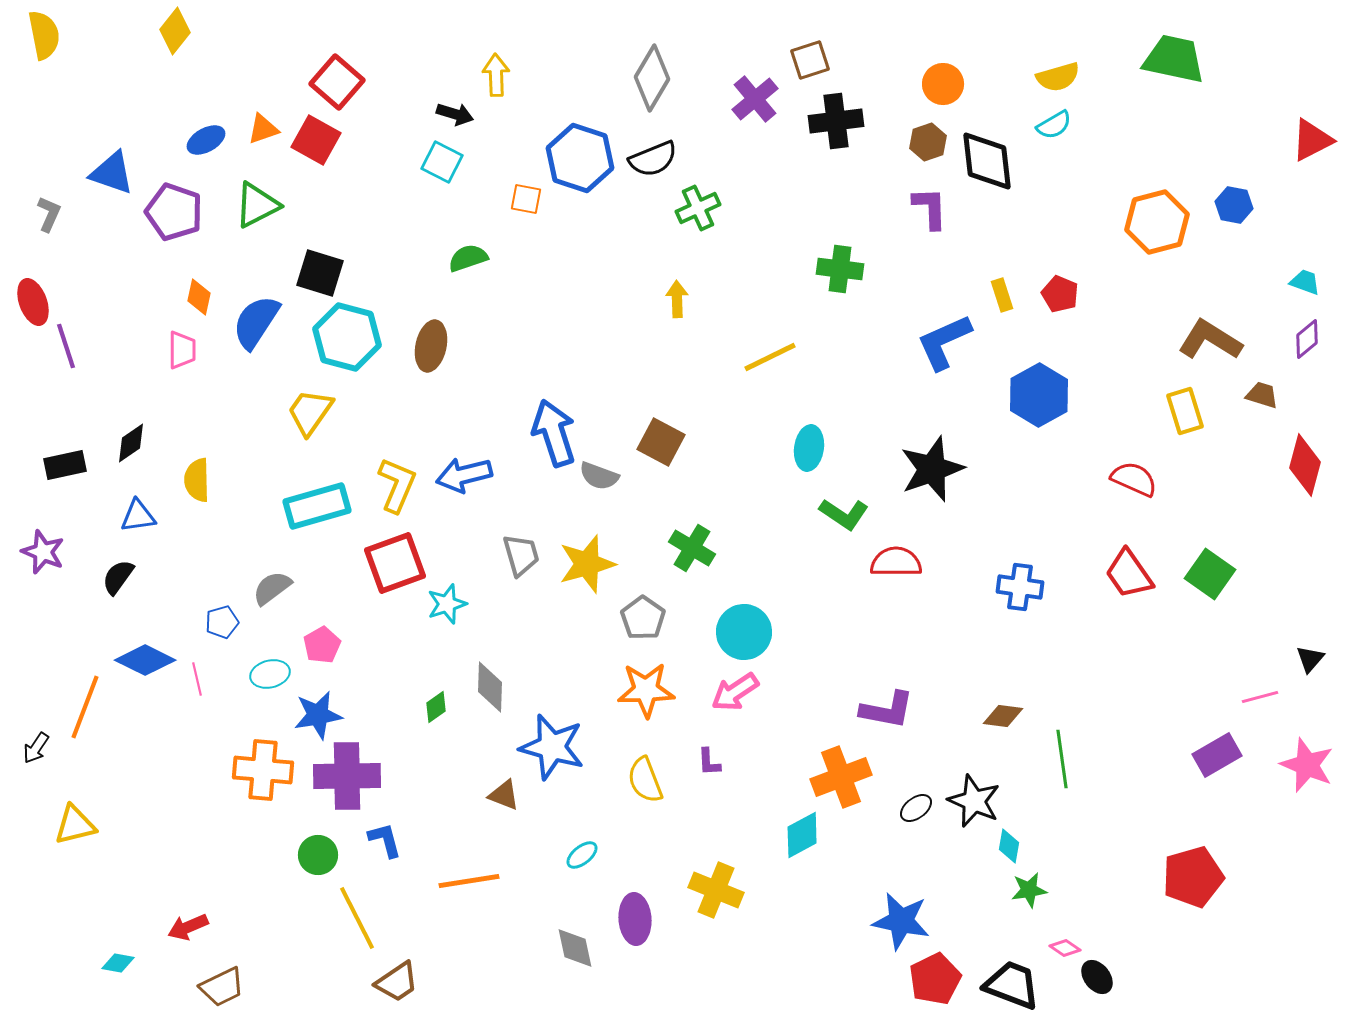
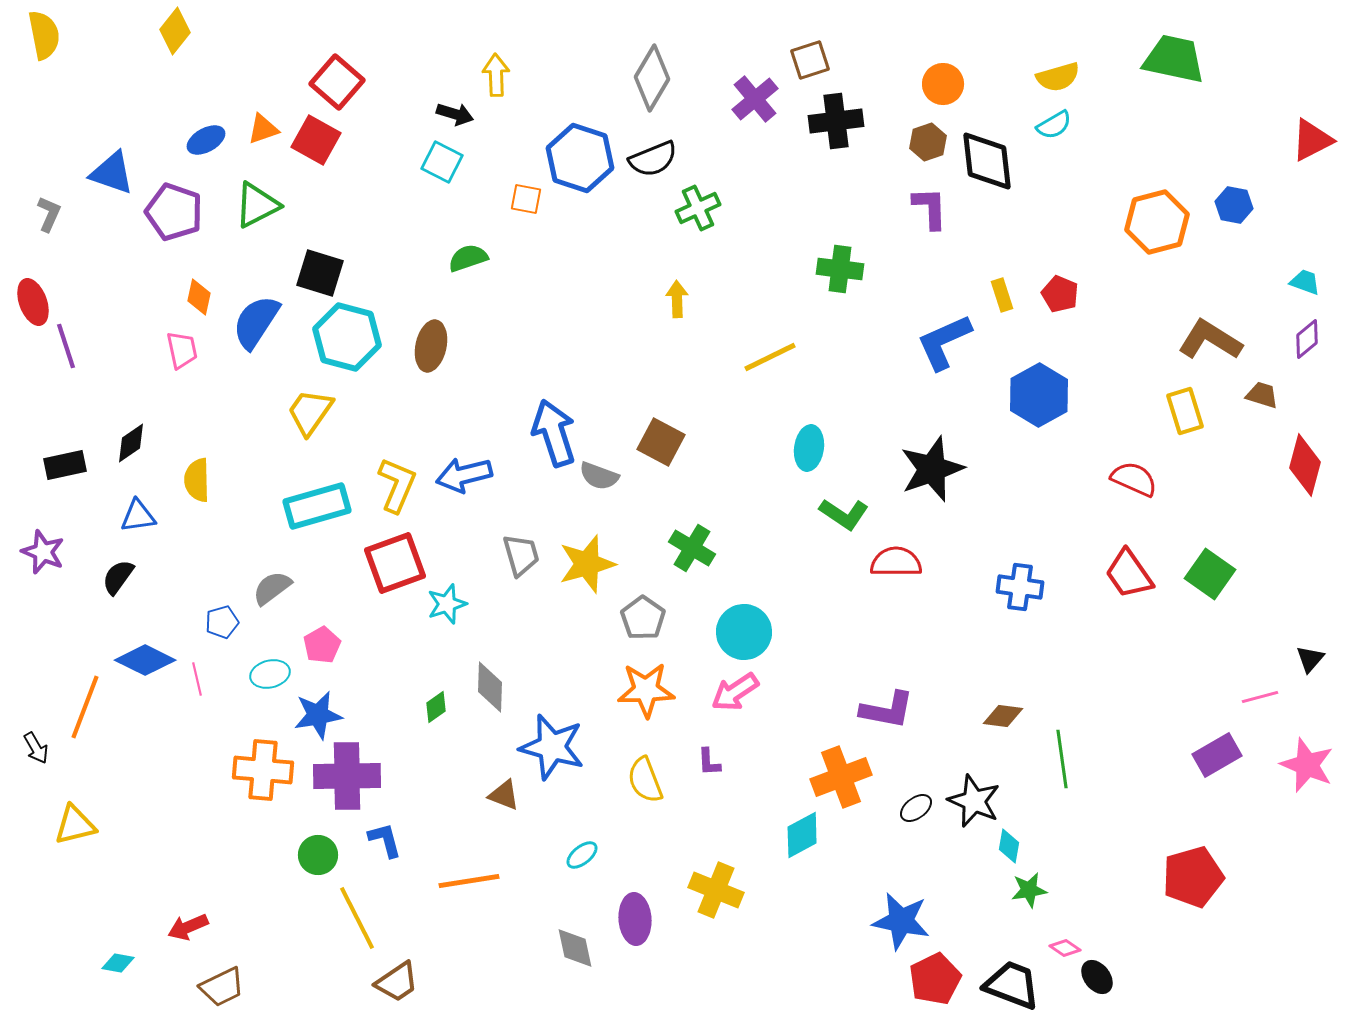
pink trapezoid at (182, 350): rotated 12 degrees counterclockwise
black arrow at (36, 748): rotated 64 degrees counterclockwise
